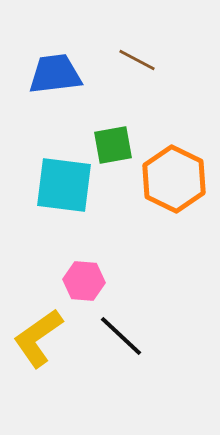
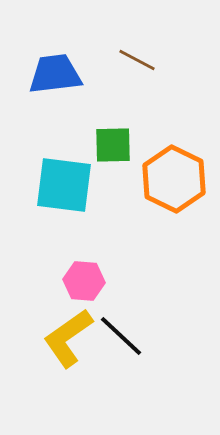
green square: rotated 9 degrees clockwise
yellow L-shape: moved 30 px right
